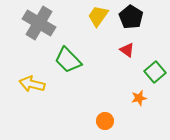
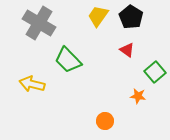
orange star: moved 1 px left, 2 px up; rotated 21 degrees clockwise
